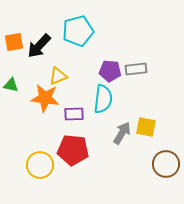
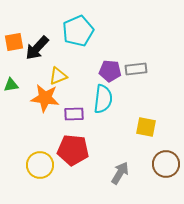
cyan pentagon: rotated 8 degrees counterclockwise
black arrow: moved 2 px left, 2 px down
green triangle: rotated 21 degrees counterclockwise
gray arrow: moved 2 px left, 40 px down
